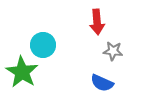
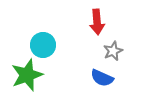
gray star: rotated 30 degrees counterclockwise
green star: moved 5 px right, 3 px down; rotated 20 degrees clockwise
blue semicircle: moved 5 px up
